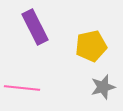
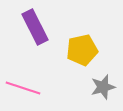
yellow pentagon: moved 9 px left, 4 px down
pink line: moved 1 px right; rotated 12 degrees clockwise
